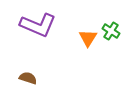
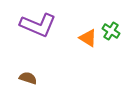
orange triangle: rotated 30 degrees counterclockwise
